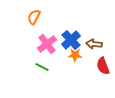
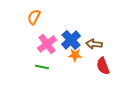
green line: rotated 16 degrees counterclockwise
